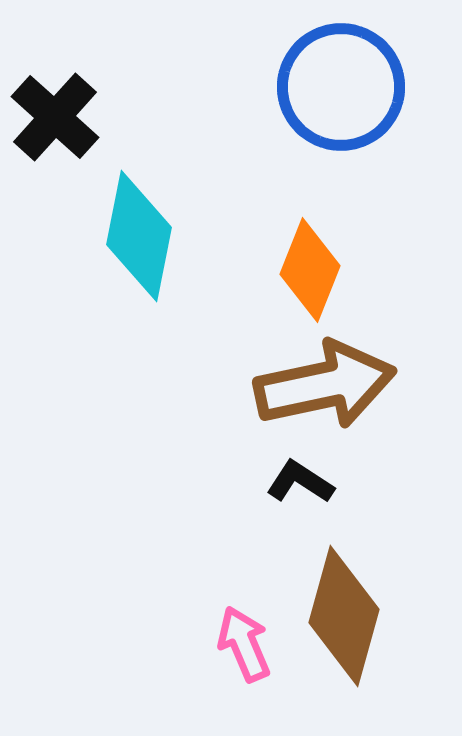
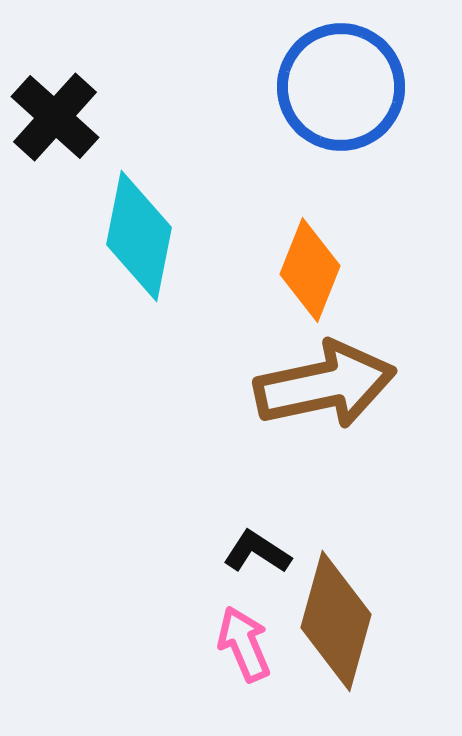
black L-shape: moved 43 px left, 70 px down
brown diamond: moved 8 px left, 5 px down
